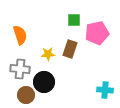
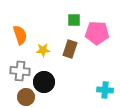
pink pentagon: rotated 15 degrees clockwise
yellow star: moved 5 px left, 4 px up
gray cross: moved 2 px down
brown circle: moved 2 px down
